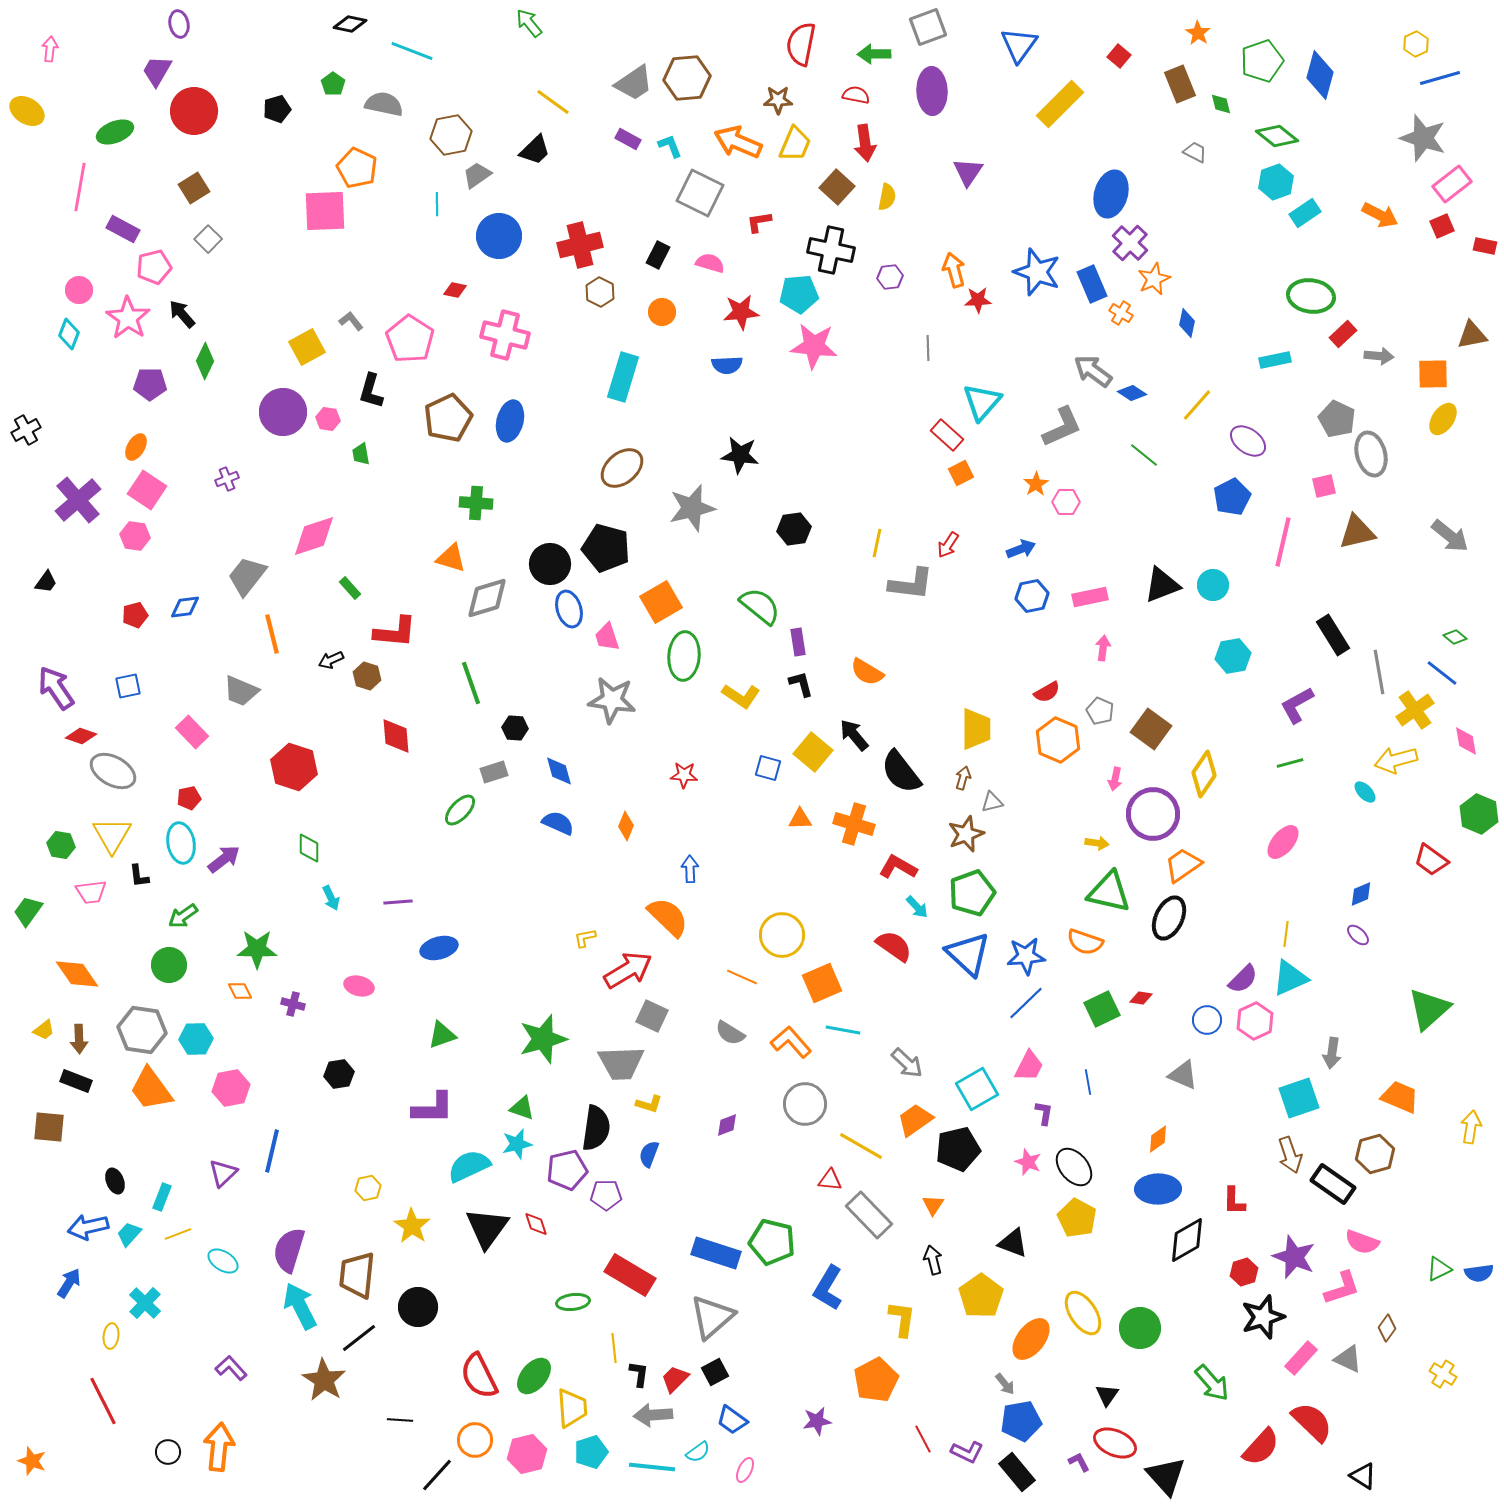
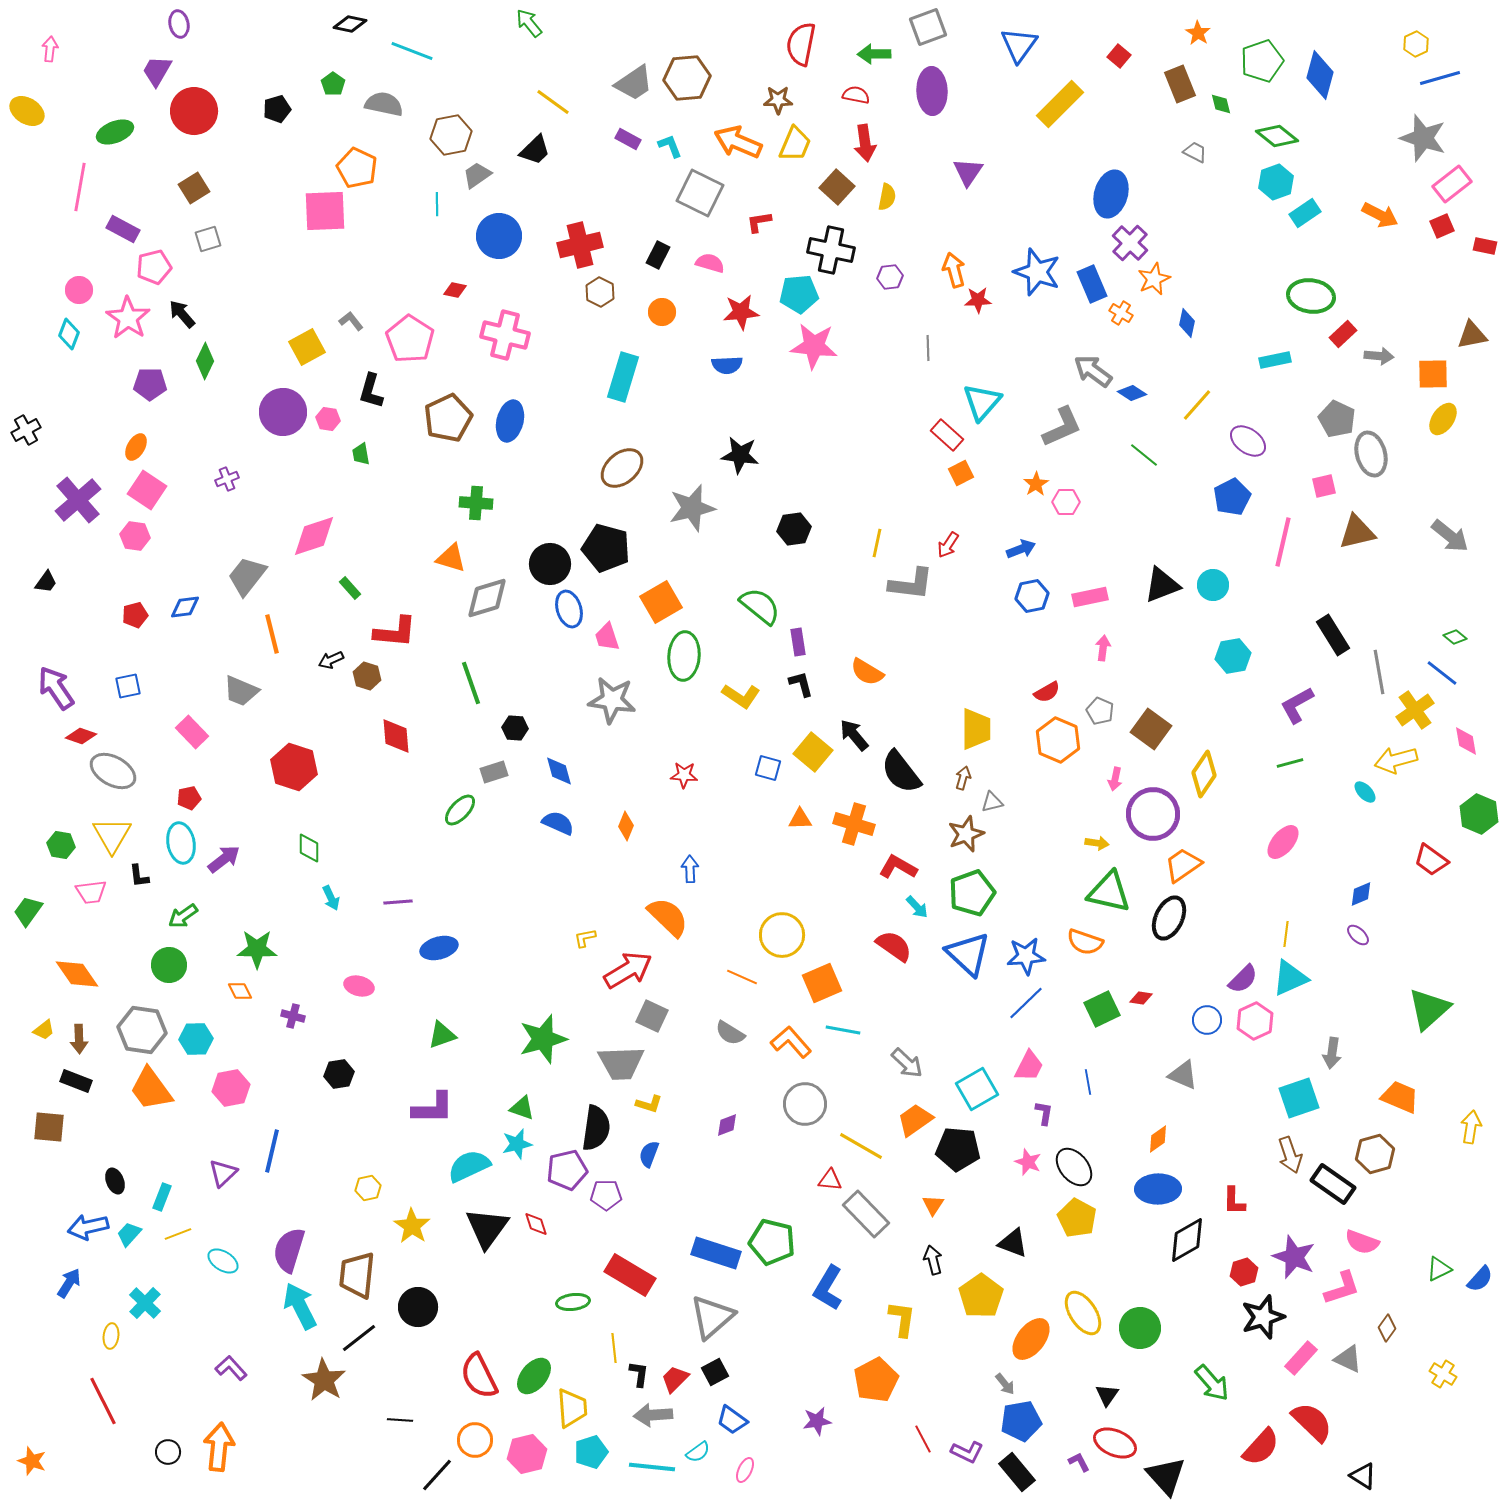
gray square at (208, 239): rotated 28 degrees clockwise
purple cross at (293, 1004): moved 12 px down
black pentagon at (958, 1149): rotated 18 degrees clockwise
gray rectangle at (869, 1215): moved 3 px left, 1 px up
blue semicircle at (1479, 1273): moved 1 px right, 6 px down; rotated 40 degrees counterclockwise
